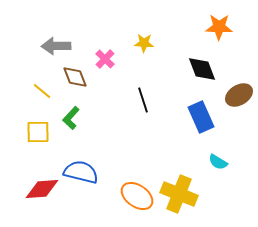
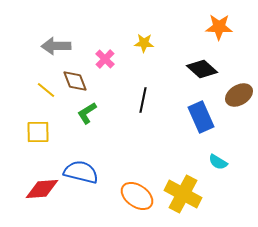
black diamond: rotated 28 degrees counterclockwise
brown diamond: moved 4 px down
yellow line: moved 4 px right, 1 px up
black line: rotated 30 degrees clockwise
green L-shape: moved 16 px right, 5 px up; rotated 15 degrees clockwise
yellow cross: moved 4 px right; rotated 6 degrees clockwise
